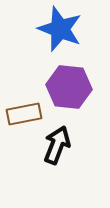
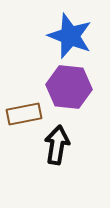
blue star: moved 10 px right, 7 px down
black arrow: rotated 12 degrees counterclockwise
